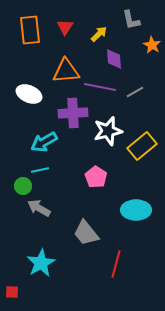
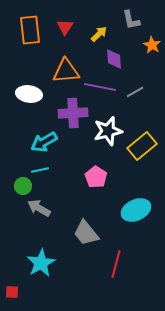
white ellipse: rotated 15 degrees counterclockwise
cyan ellipse: rotated 24 degrees counterclockwise
